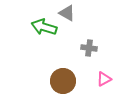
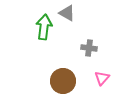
green arrow: rotated 80 degrees clockwise
pink triangle: moved 2 px left, 1 px up; rotated 21 degrees counterclockwise
